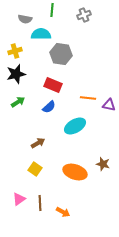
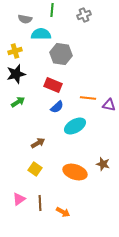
blue semicircle: moved 8 px right
